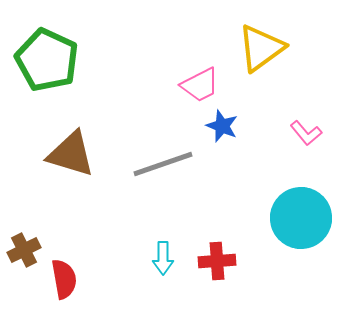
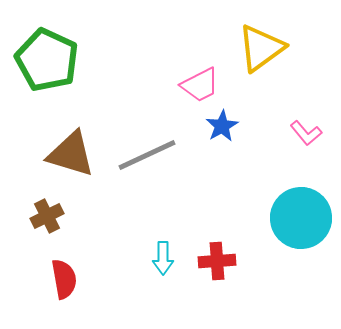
blue star: rotated 20 degrees clockwise
gray line: moved 16 px left, 9 px up; rotated 6 degrees counterclockwise
brown cross: moved 23 px right, 34 px up
